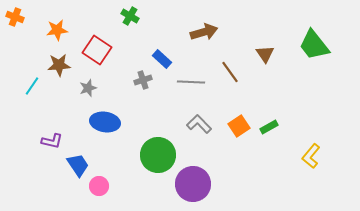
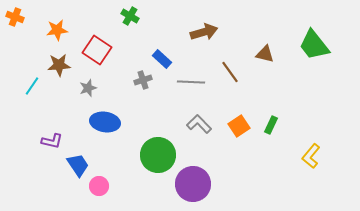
brown triangle: rotated 42 degrees counterclockwise
green rectangle: moved 2 px right, 2 px up; rotated 36 degrees counterclockwise
